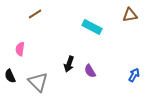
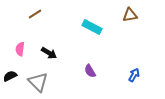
black arrow: moved 20 px left, 11 px up; rotated 77 degrees counterclockwise
black semicircle: rotated 88 degrees clockwise
